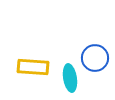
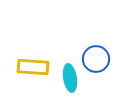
blue circle: moved 1 px right, 1 px down
